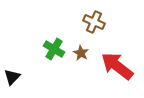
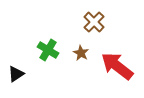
brown cross: rotated 20 degrees clockwise
green cross: moved 6 px left, 1 px down
black triangle: moved 4 px right, 3 px up; rotated 12 degrees clockwise
